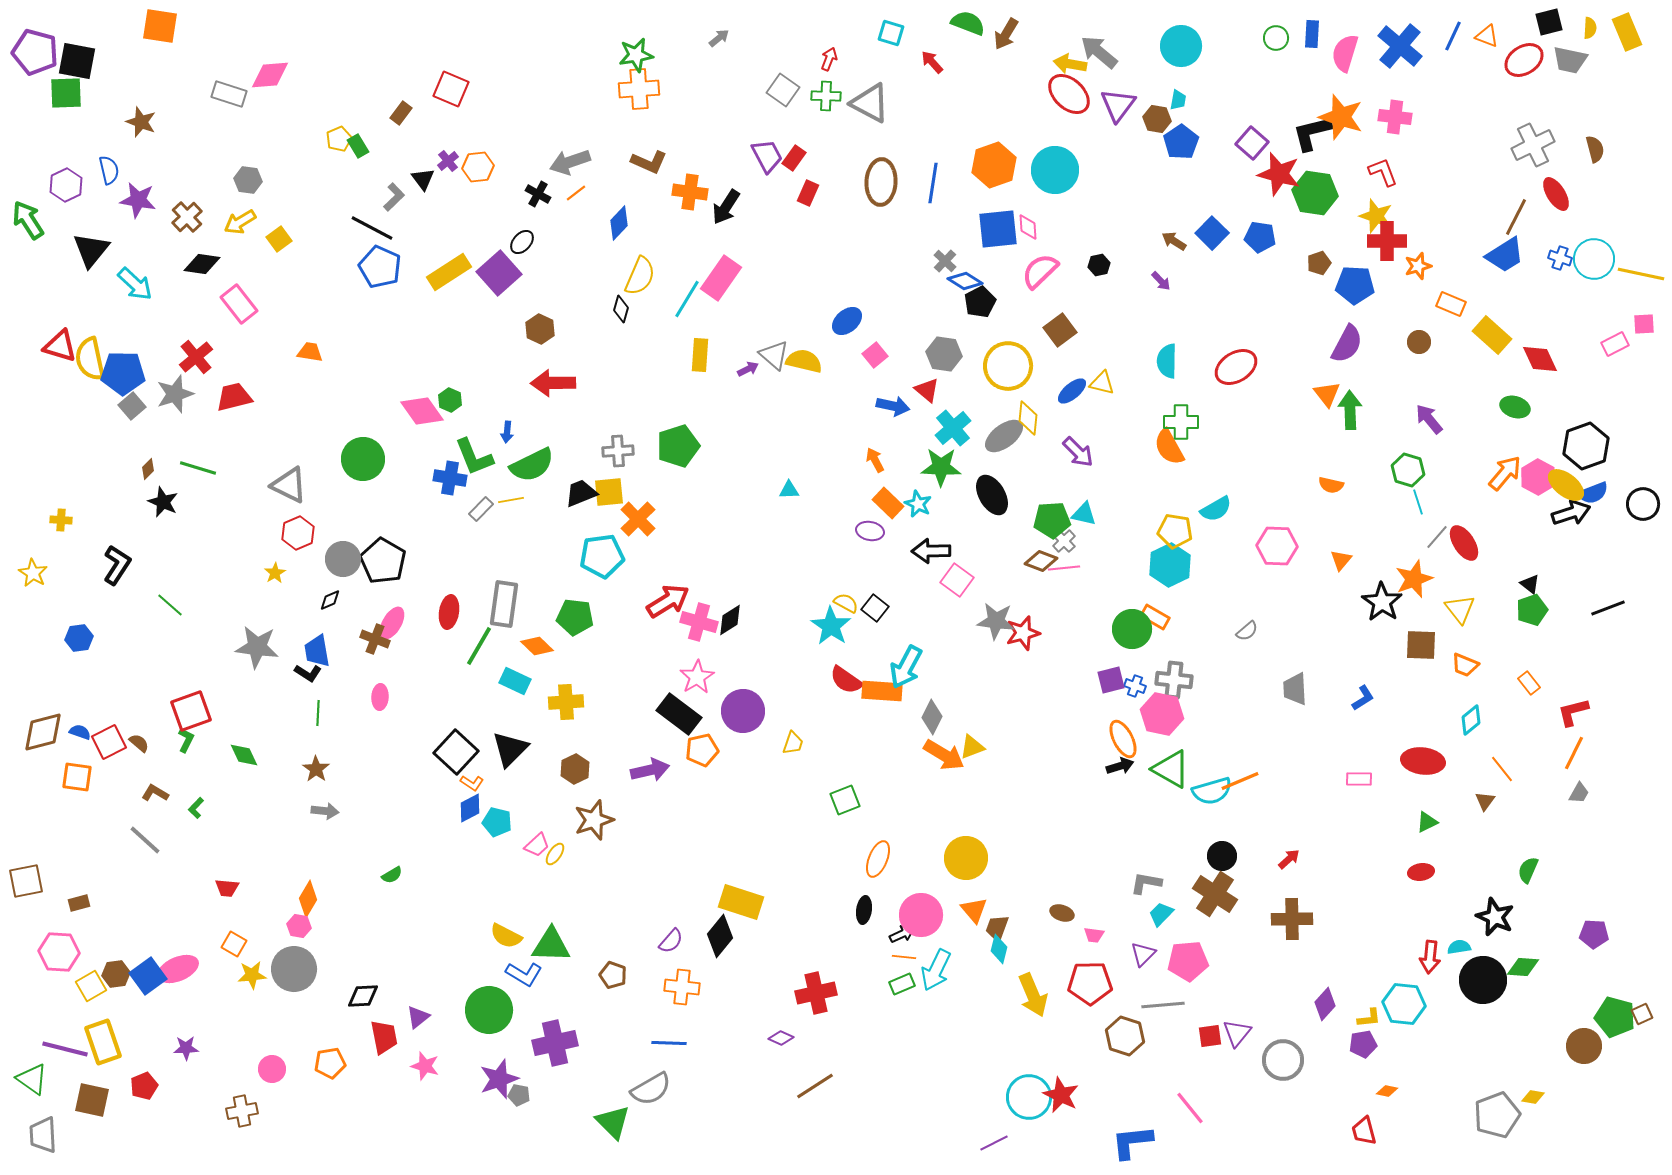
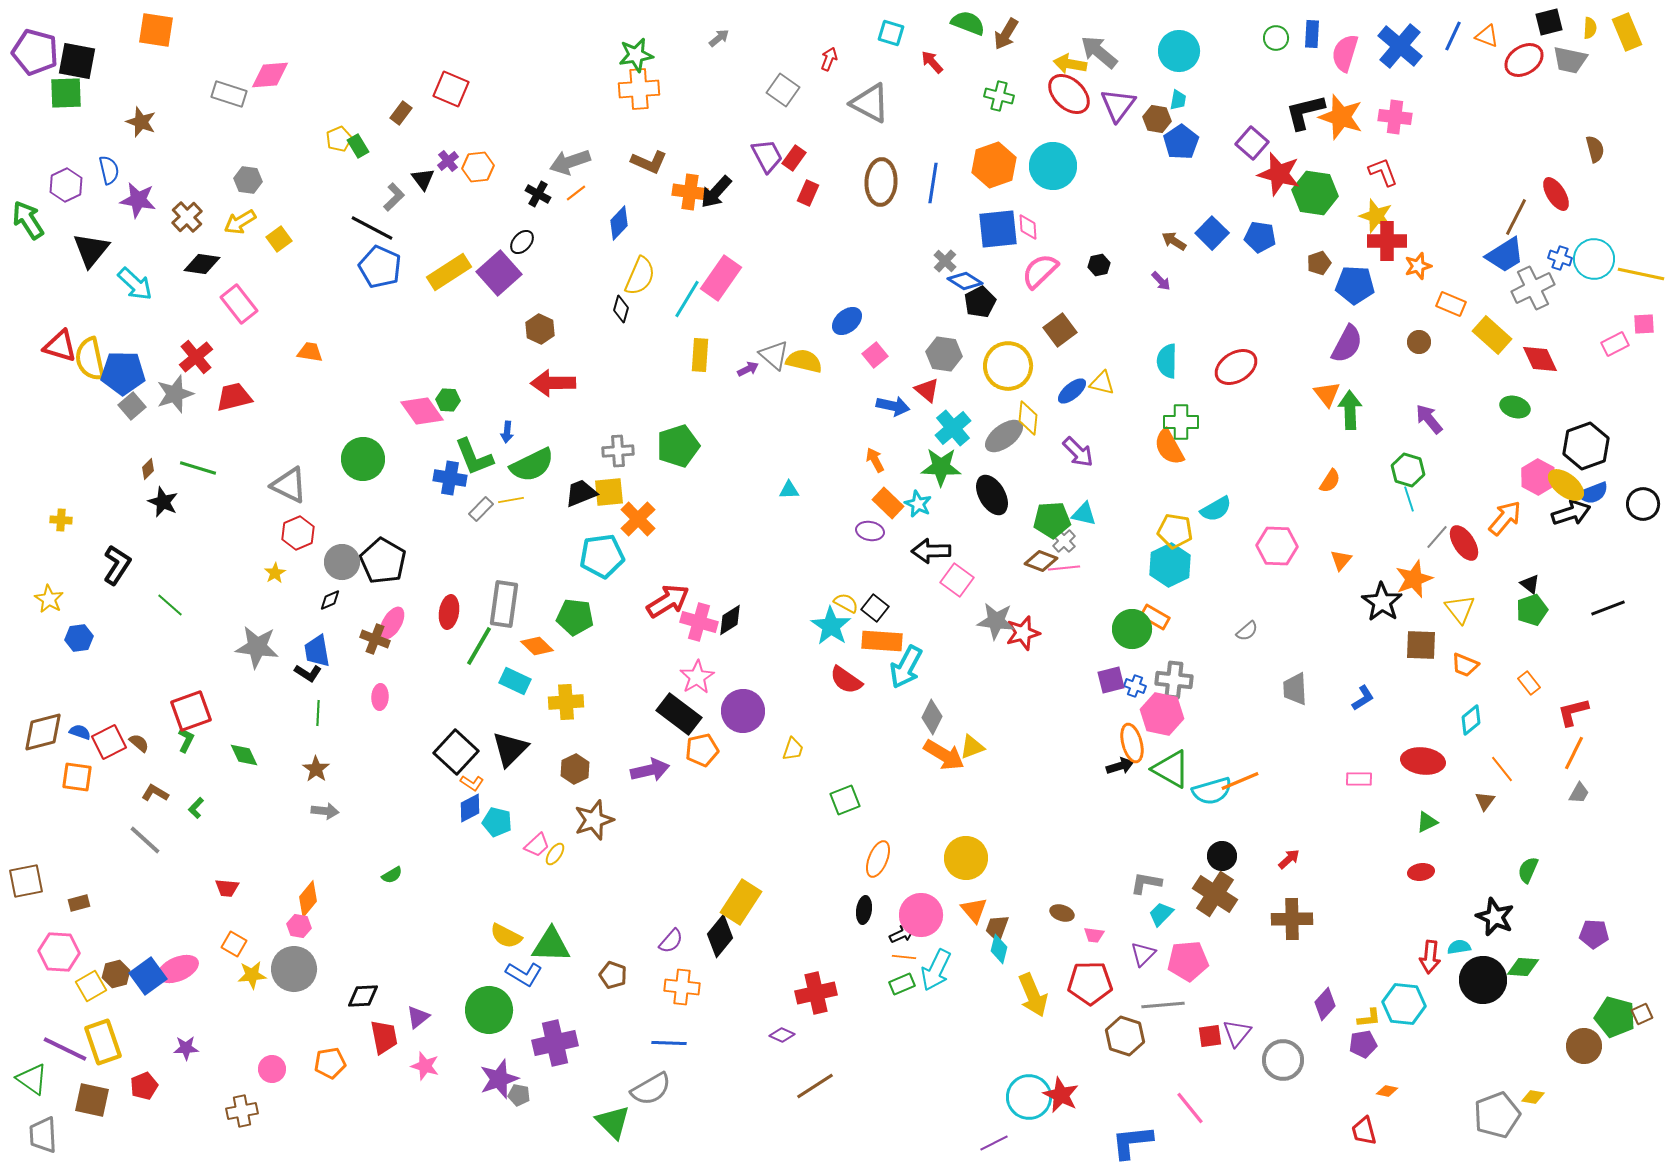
orange square at (160, 26): moved 4 px left, 4 px down
cyan circle at (1181, 46): moved 2 px left, 5 px down
green cross at (826, 96): moved 173 px right; rotated 12 degrees clockwise
black L-shape at (1312, 133): moved 7 px left, 21 px up
gray cross at (1533, 145): moved 143 px down
cyan circle at (1055, 170): moved 2 px left, 4 px up
black arrow at (726, 207): moved 10 px left, 15 px up; rotated 9 degrees clockwise
green hexagon at (450, 400): moved 2 px left; rotated 20 degrees counterclockwise
orange arrow at (1505, 473): moved 45 px down
orange semicircle at (1331, 485): moved 1 px left, 4 px up; rotated 70 degrees counterclockwise
cyan line at (1418, 502): moved 9 px left, 3 px up
gray circle at (343, 559): moved 1 px left, 3 px down
yellow star at (33, 573): moved 16 px right, 26 px down
orange rectangle at (882, 691): moved 50 px up
orange ellipse at (1123, 739): moved 9 px right, 4 px down; rotated 12 degrees clockwise
yellow trapezoid at (793, 743): moved 6 px down
orange diamond at (308, 899): rotated 9 degrees clockwise
yellow rectangle at (741, 902): rotated 75 degrees counterclockwise
brown hexagon at (116, 974): rotated 8 degrees counterclockwise
purple diamond at (781, 1038): moved 1 px right, 3 px up
purple line at (65, 1049): rotated 12 degrees clockwise
